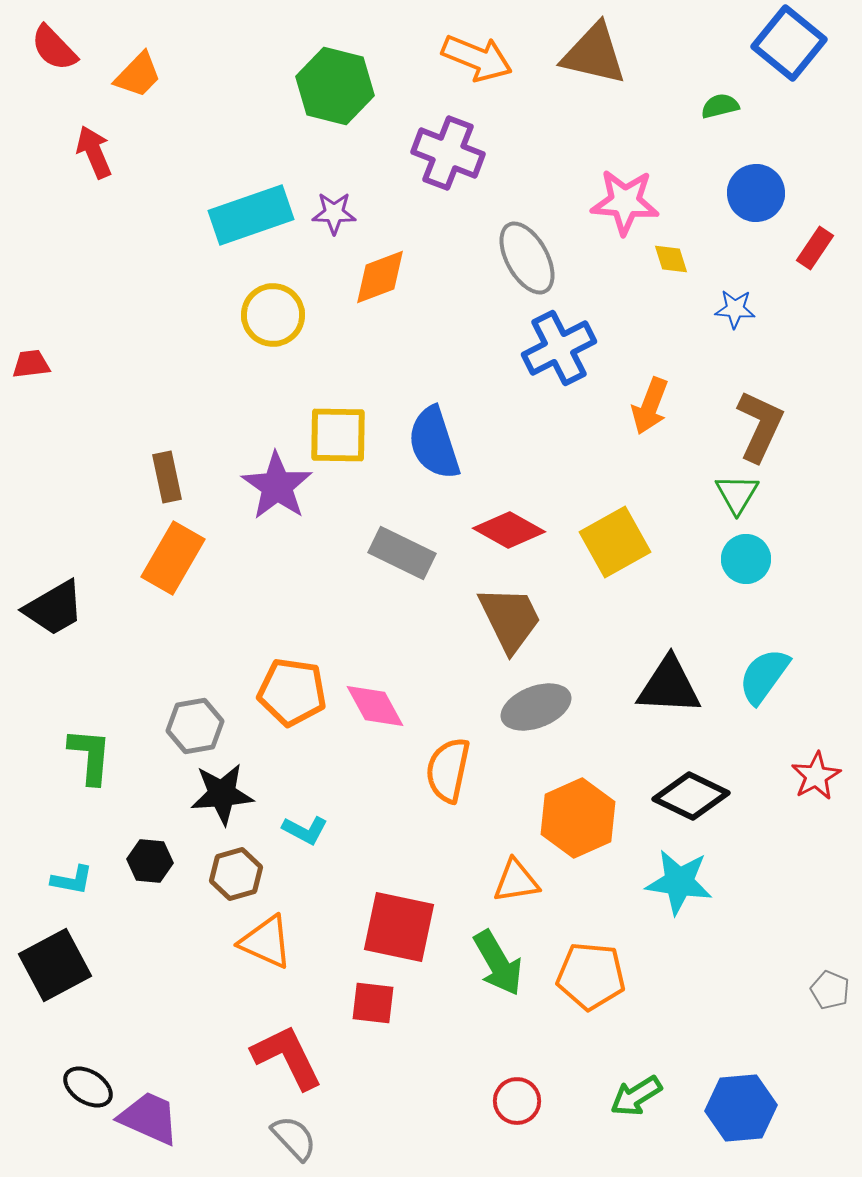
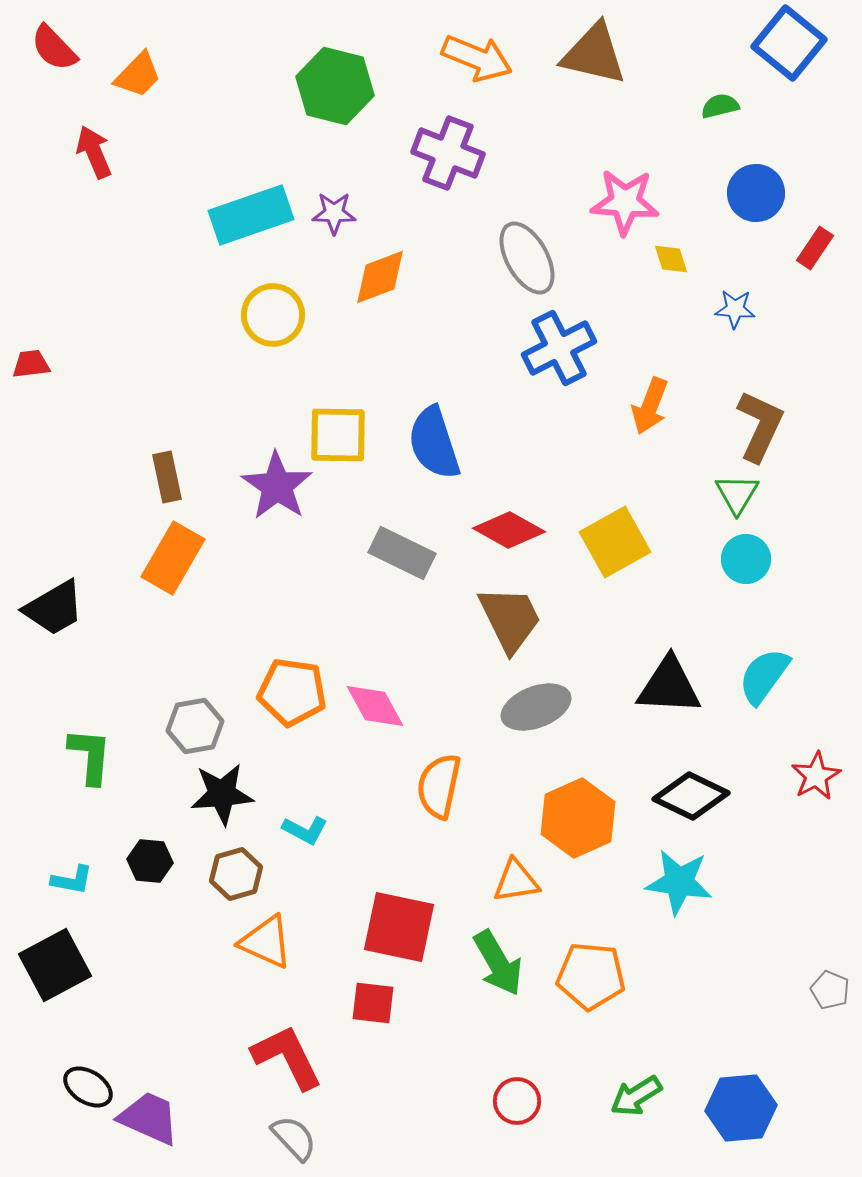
orange semicircle at (448, 770): moved 9 px left, 16 px down
